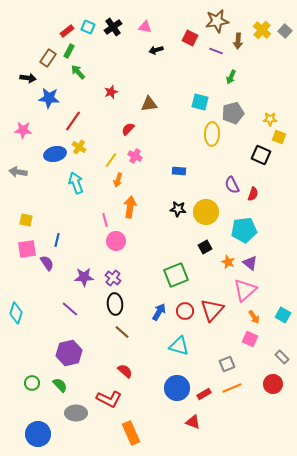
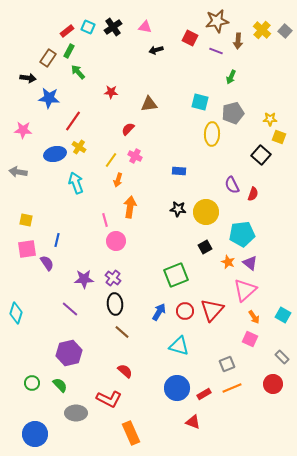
red star at (111, 92): rotated 24 degrees clockwise
black square at (261, 155): rotated 18 degrees clockwise
cyan pentagon at (244, 230): moved 2 px left, 4 px down
purple star at (84, 277): moved 2 px down
blue circle at (38, 434): moved 3 px left
